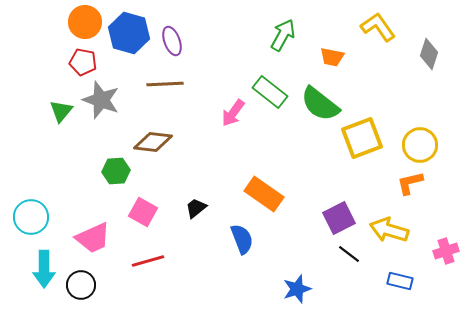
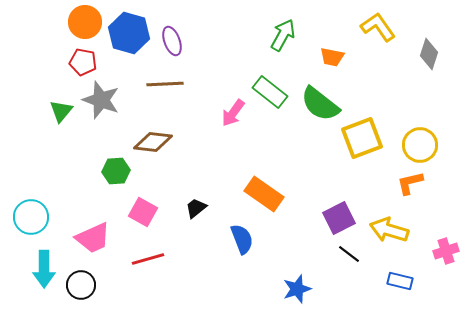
red line: moved 2 px up
